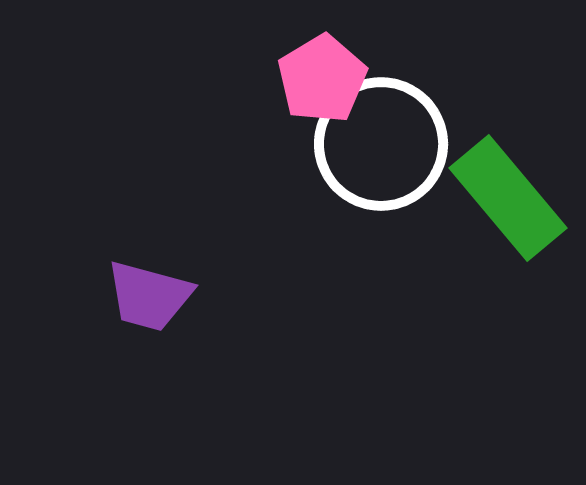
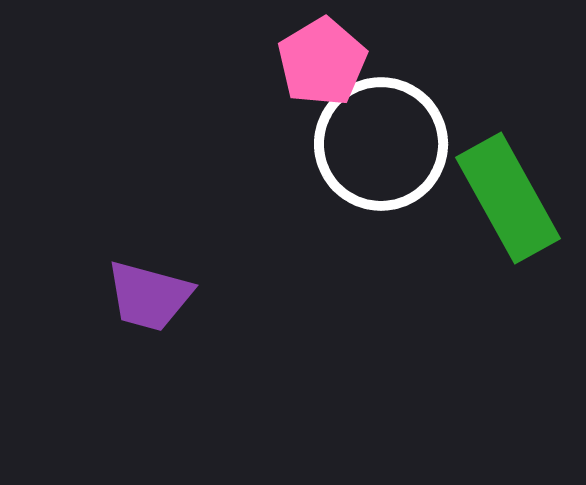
pink pentagon: moved 17 px up
green rectangle: rotated 11 degrees clockwise
